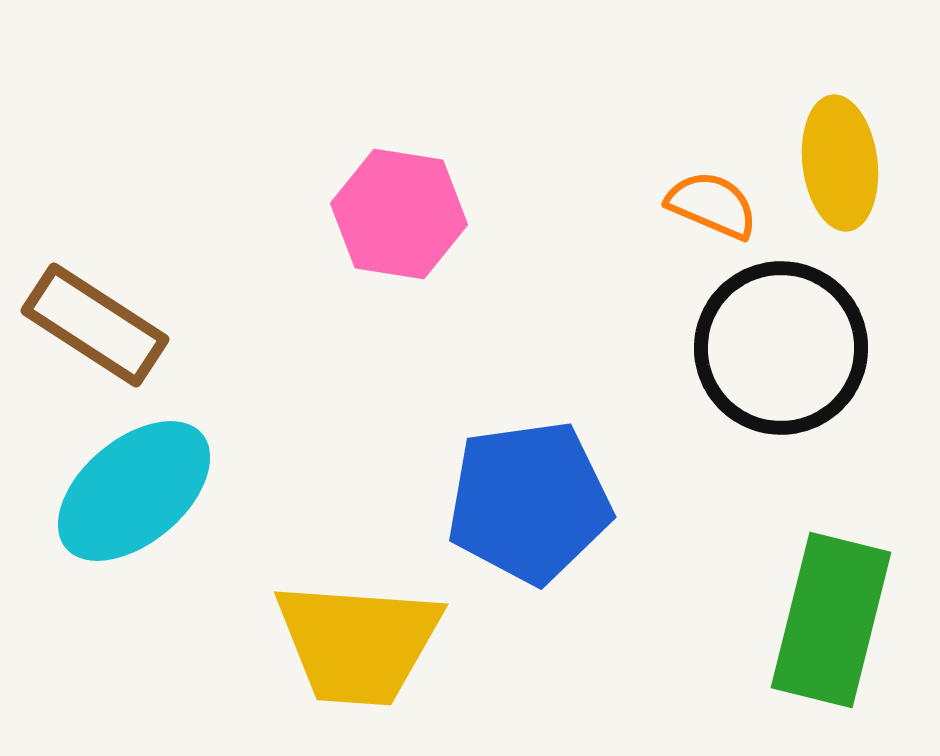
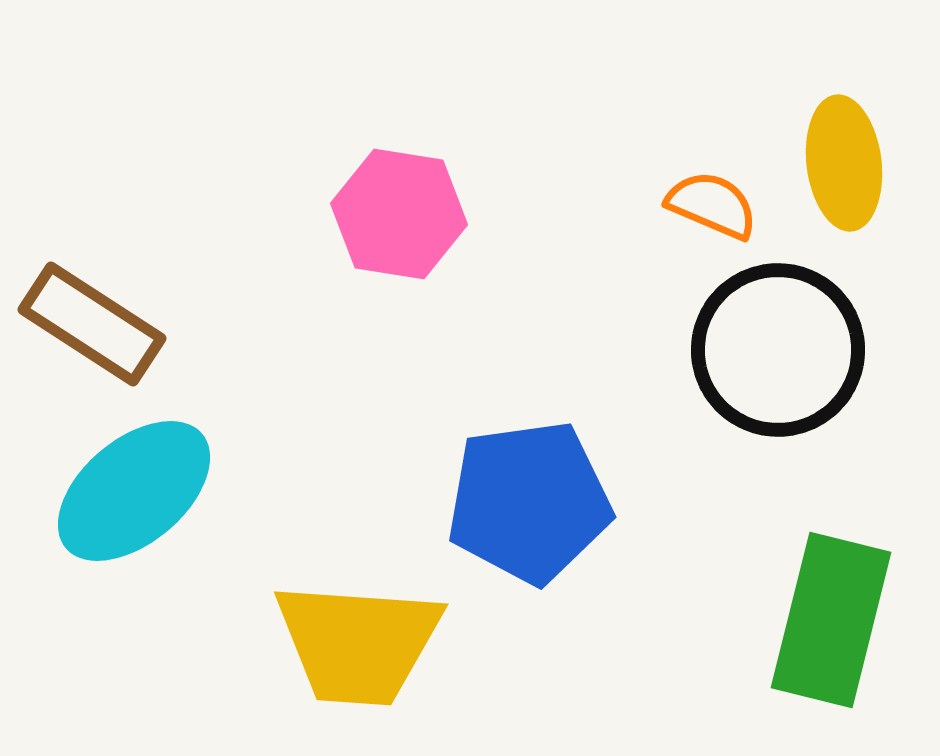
yellow ellipse: moved 4 px right
brown rectangle: moved 3 px left, 1 px up
black circle: moved 3 px left, 2 px down
